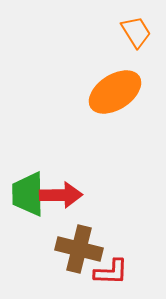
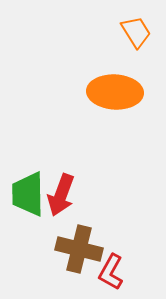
orange ellipse: rotated 36 degrees clockwise
red arrow: rotated 111 degrees clockwise
red L-shape: rotated 117 degrees clockwise
